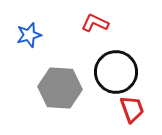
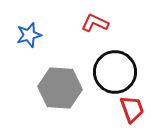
black circle: moved 1 px left
